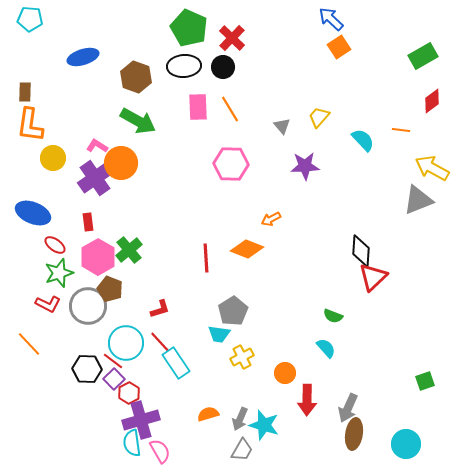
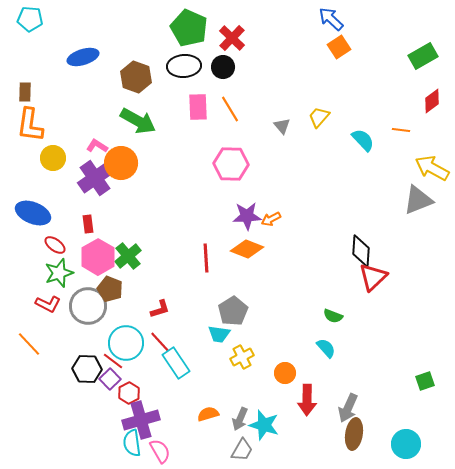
purple star at (305, 166): moved 58 px left, 50 px down
red rectangle at (88, 222): moved 2 px down
green cross at (129, 250): moved 1 px left, 6 px down
purple square at (114, 379): moved 4 px left
